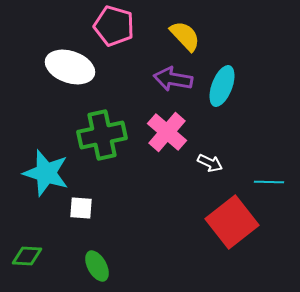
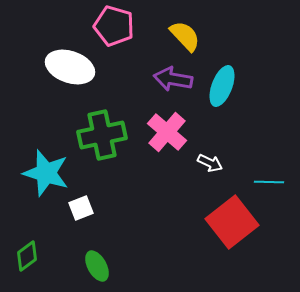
white square: rotated 25 degrees counterclockwise
green diamond: rotated 40 degrees counterclockwise
